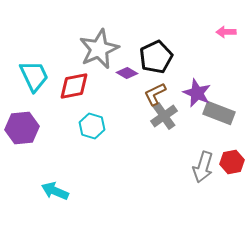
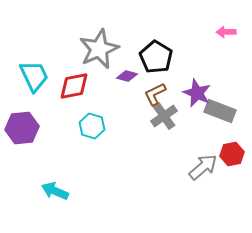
black pentagon: rotated 16 degrees counterclockwise
purple diamond: moved 3 px down; rotated 15 degrees counterclockwise
gray rectangle: moved 1 px right, 2 px up
red hexagon: moved 8 px up
gray arrow: rotated 148 degrees counterclockwise
